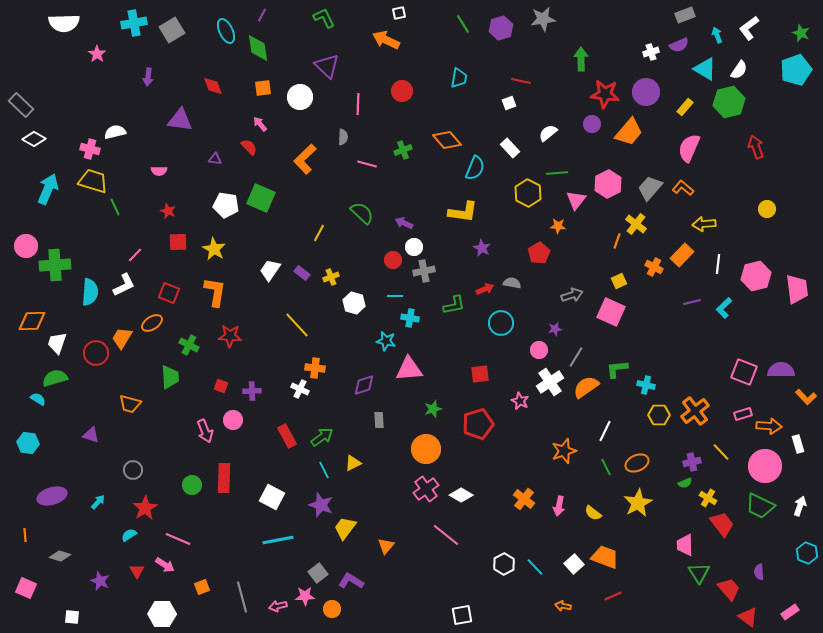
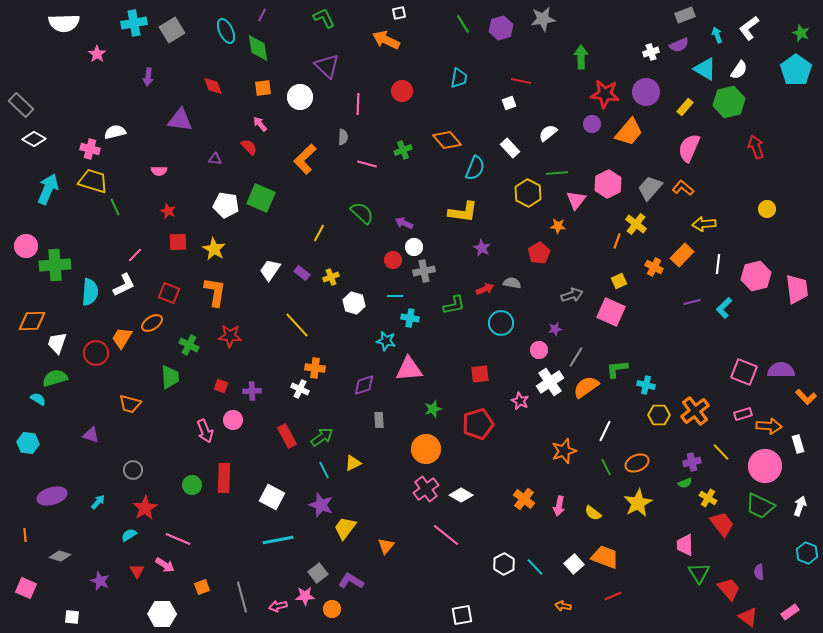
green arrow at (581, 59): moved 2 px up
cyan pentagon at (796, 70): rotated 16 degrees counterclockwise
